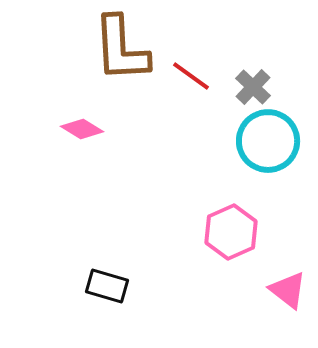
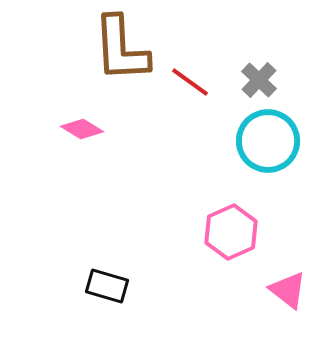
red line: moved 1 px left, 6 px down
gray cross: moved 6 px right, 7 px up
